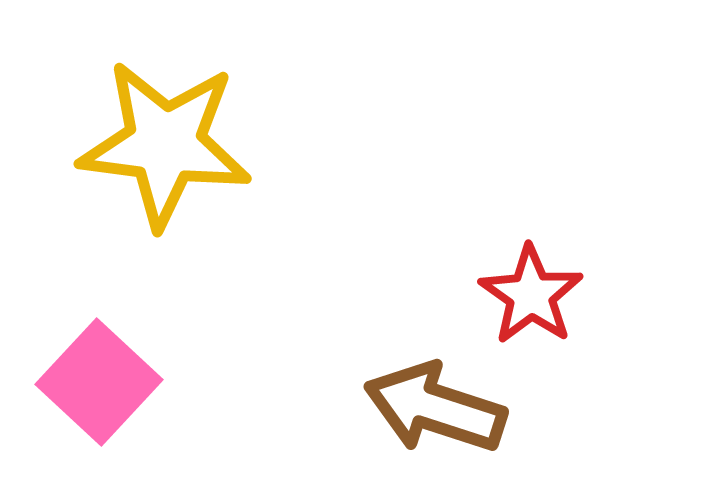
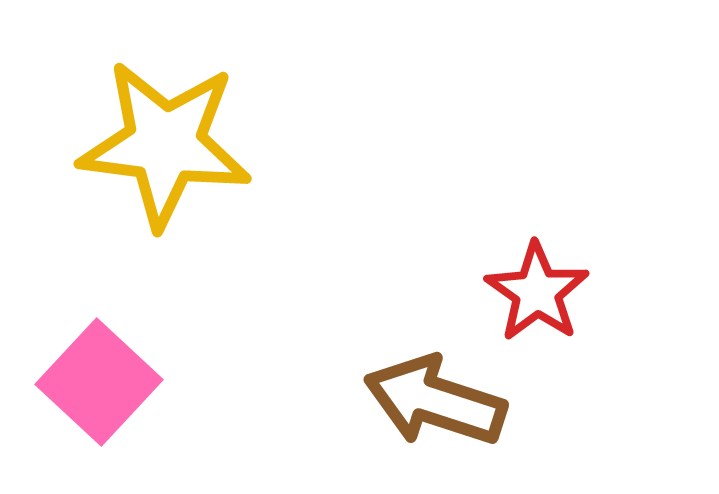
red star: moved 6 px right, 3 px up
brown arrow: moved 7 px up
